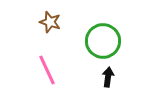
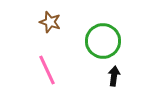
black arrow: moved 6 px right, 1 px up
